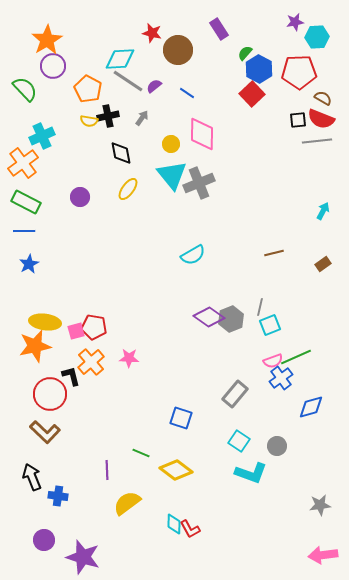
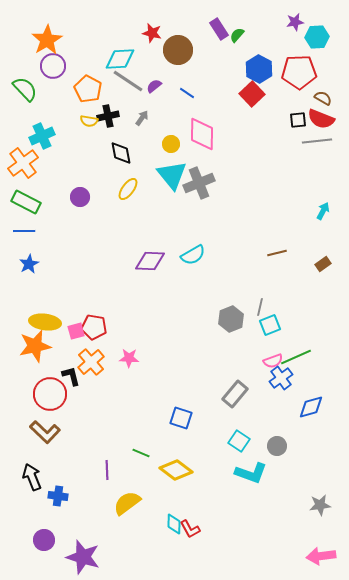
green semicircle at (245, 53): moved 8 px left, 18 px up
brown line at (274, 253): moved 3 px right
purple diamond at (209, 317): moved 59 px left, 56 px up; rotated 32 degrees counterclockwise
pink arrow at (323, 555): moved 2 px left, 1 px down
